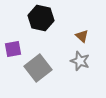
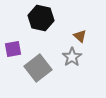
brown triangle: moved 2 px left
gray star: moved 8 px left, 4 px up; rotated 18 degrees clockwise
